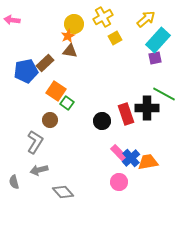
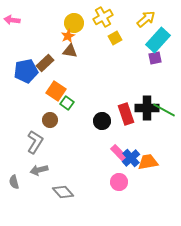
yellow circle: moved 1 px up
green line: moved 16 px down
